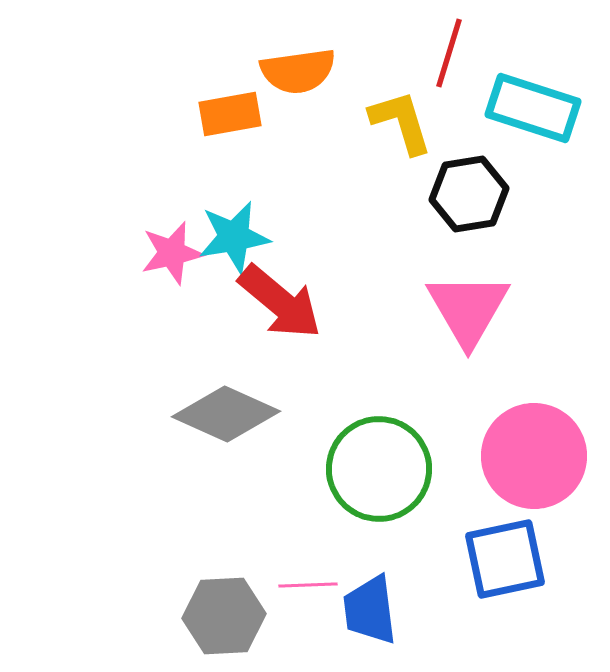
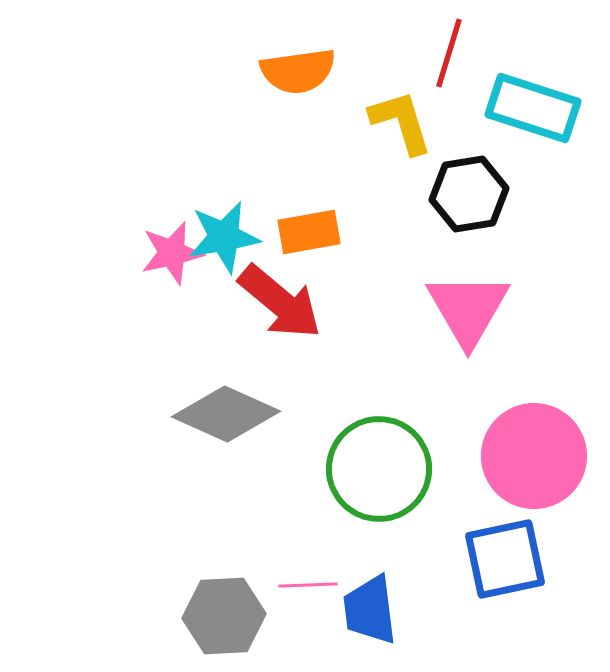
orange rectangle: moved 79 px right, 118 px down
cyan star: moved 10 px left
